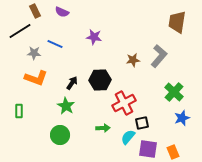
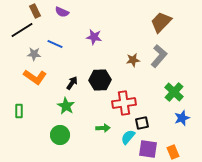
brown trapezoid: moved 16 px left; rotated 35 degrees clockwise
black line: moved 2 px right, 1 px up
gray star: moved 1 px down
orange L-shape: moved 1 px left, 1 px up; rotated 15 degrees clockwise
red cross: rotated 20 degrees clockwise
